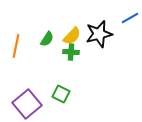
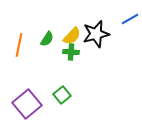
blue line: moved 1 px down
black star: moved 3 px left
orange line: moved 3 px right, 1 px up
green square: moved 1 px right, 1 px down; rotated 24 degrees clockwise
